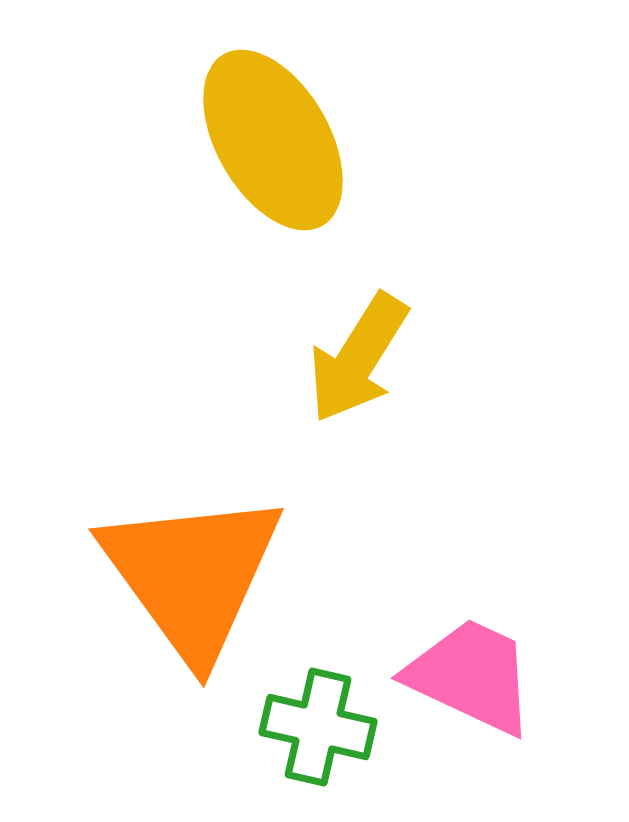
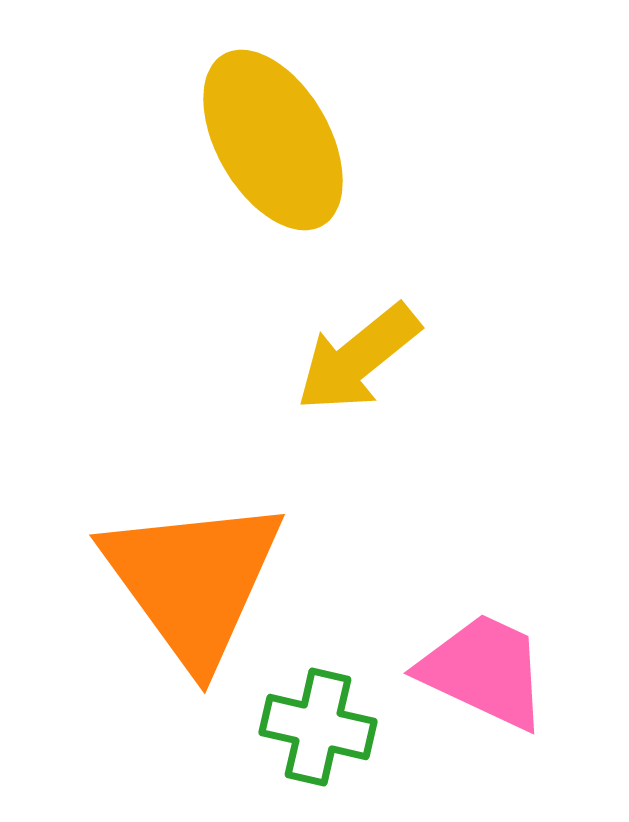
yellow arrow: rotated 19 degrees clockwise
orange triangle: moved 1 px right, 6 px down
pink trapezoid: moved 13 px right, 5 px up
